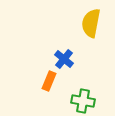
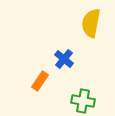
orange rectangle: moved 9 px left; rotated 12 degrees clockwise
